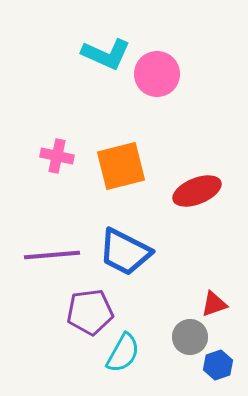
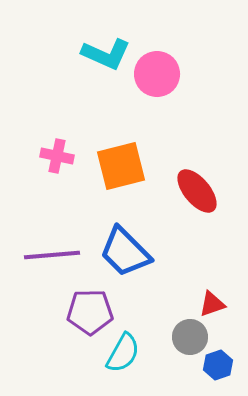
red ellipse: rotated 72 degrees clockwise
blue trapezoid: rotated 18 degrees clockwise
red triangle: moved 2 px left
purple pentagon: rotated 6 degrees clockwise
